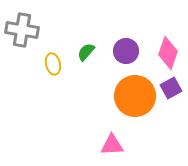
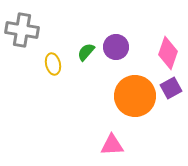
purple circle: moved 10 px left, 4 px up
